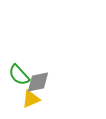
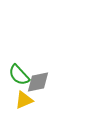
yellow triangle: moved 7 px left, 1 px down
